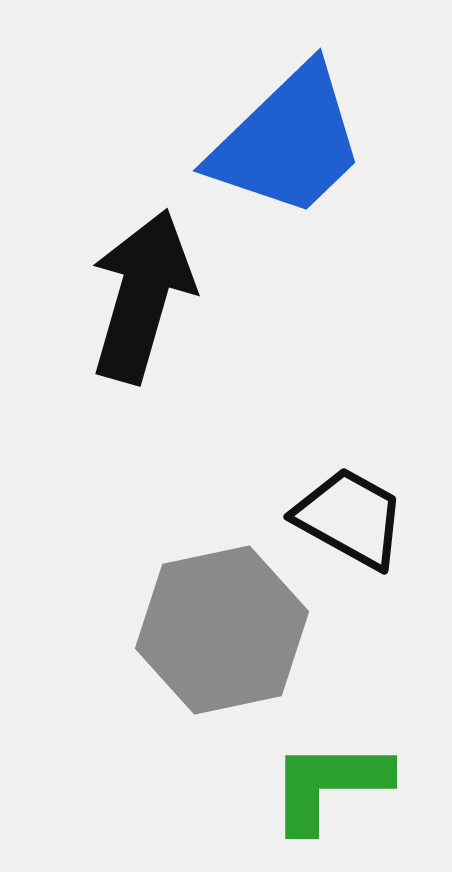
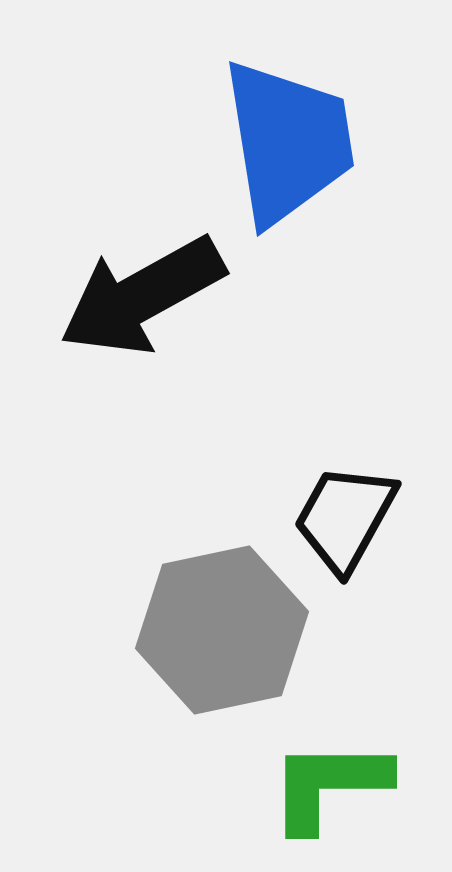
blue trapezoid: rotated 55 degrees counterclockwise
black arrow: rotated 135 degrees counterclockwise
black trapezoid: moved 5 px left; rotated 90 degrees counterclockwise
